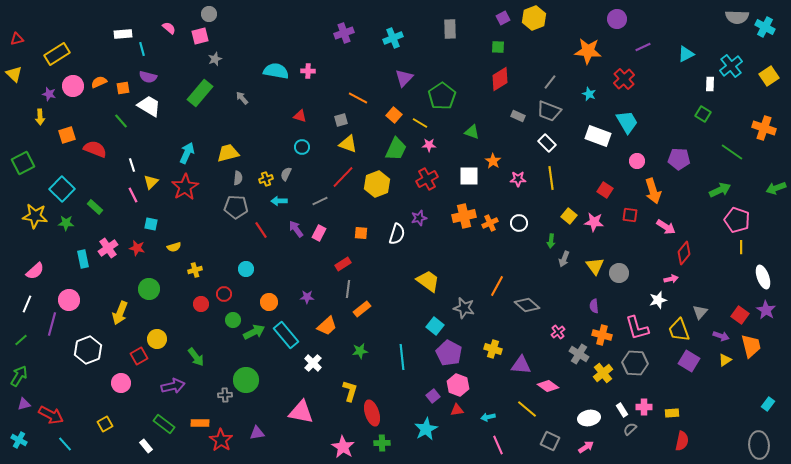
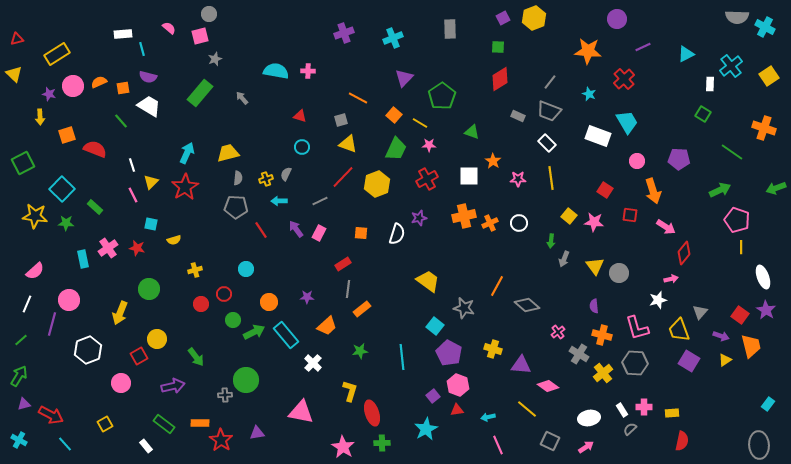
yellow semicircle at (174, 247): moved 7 px up
